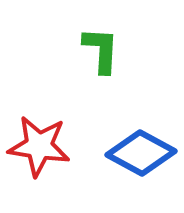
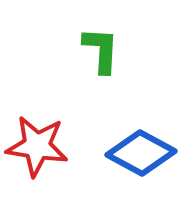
red star: moved 2 px left
